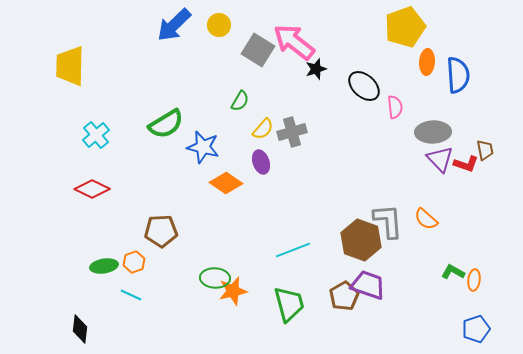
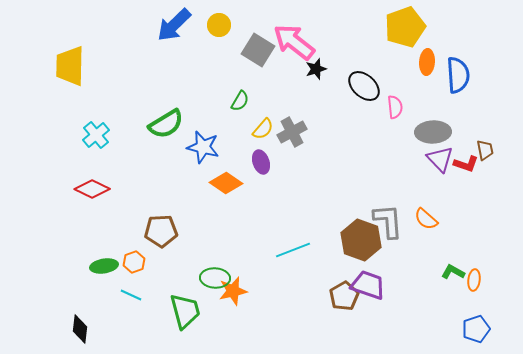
gray cross at (292, 132): rotated 12 degrees counterclockwise
green trapezoid at (289, 304): moved 104 px left, 7 px down
